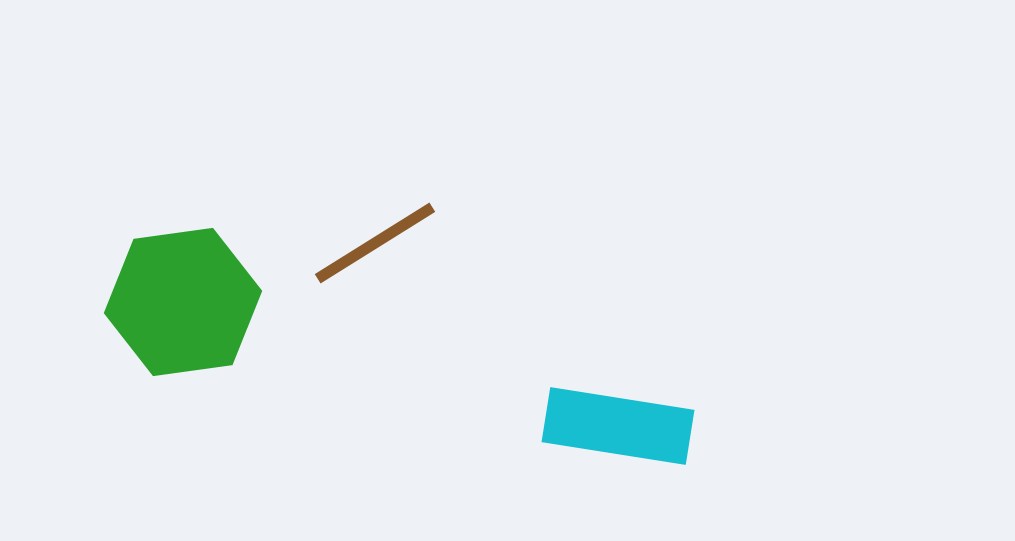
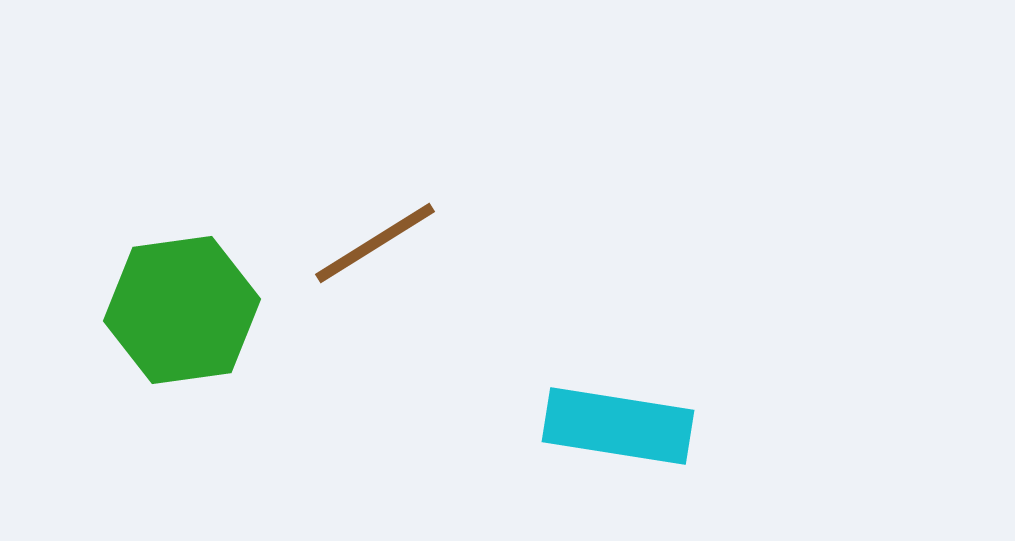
green hexagon: moved 1 px left, 8 px down
